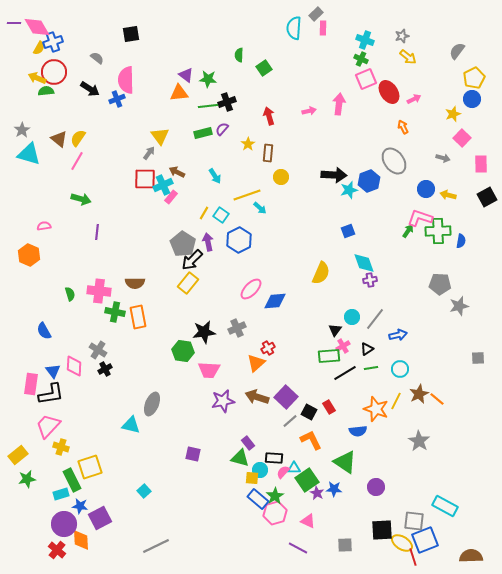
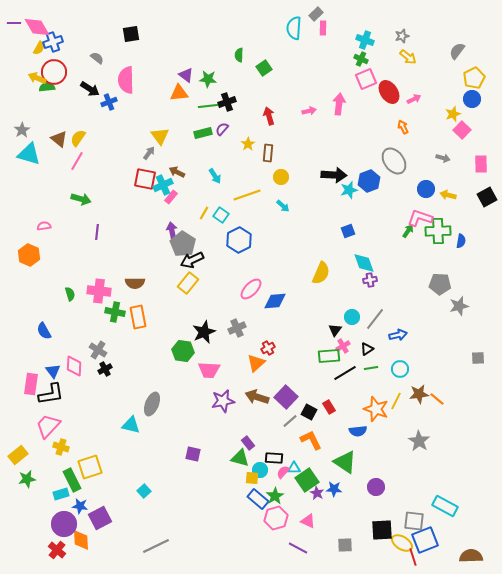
green semicircle at (46, 91): moved 1 px right, 4 px up
blue cross at (117, 99): moved 8 px left, 3 px down
pink square at (462, 138): moved 8 px up
red square at (145, 179): rotated 10 degrees clockwise
cyan arrow at (260, 208): moved 23 px right, 2 px up
purple arrow at (208, 242): moved 36 px left, 11 px up
black arrow at (192, 260): rotated 20 degrees clockwise
black star at (204, 332): rotated 15 degrees counterclockwise
brown star at (419, 394): rotated 18 degrees clockwise
pink hexagon at (275, 513): moved 1 px right, 5 px down
